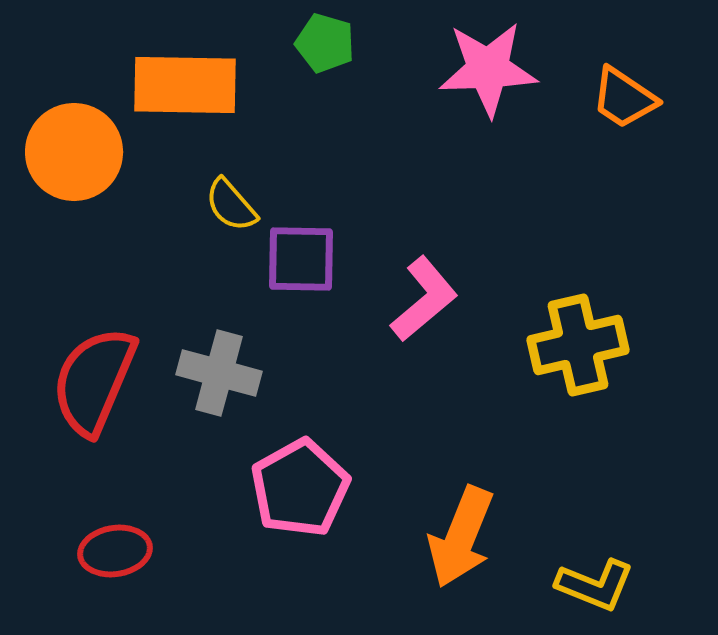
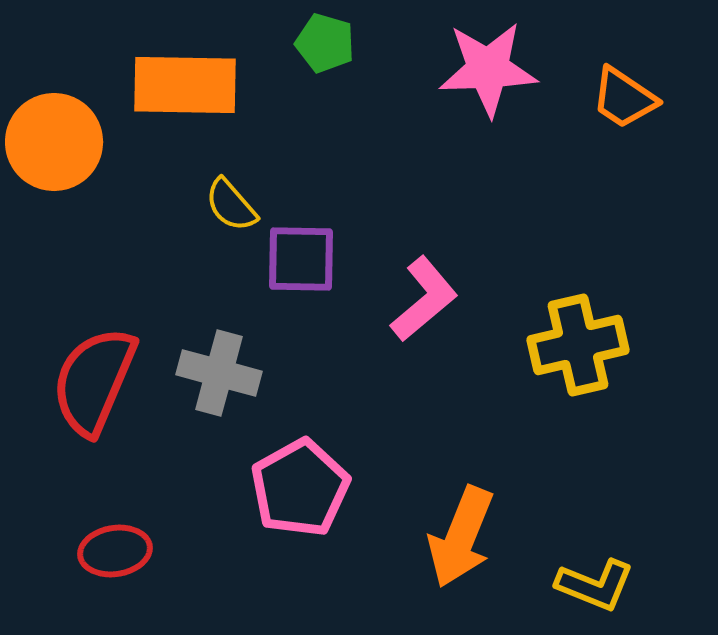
orange circle: moved 20 px left, 10 px up
